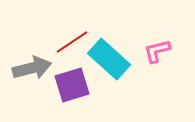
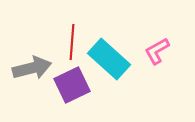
red line: rotated 52 degrees counterclockwise
pink L-shape: rotated 16 degrees counterclockwise
purple square: rotated 9 degrees counterclockwise
